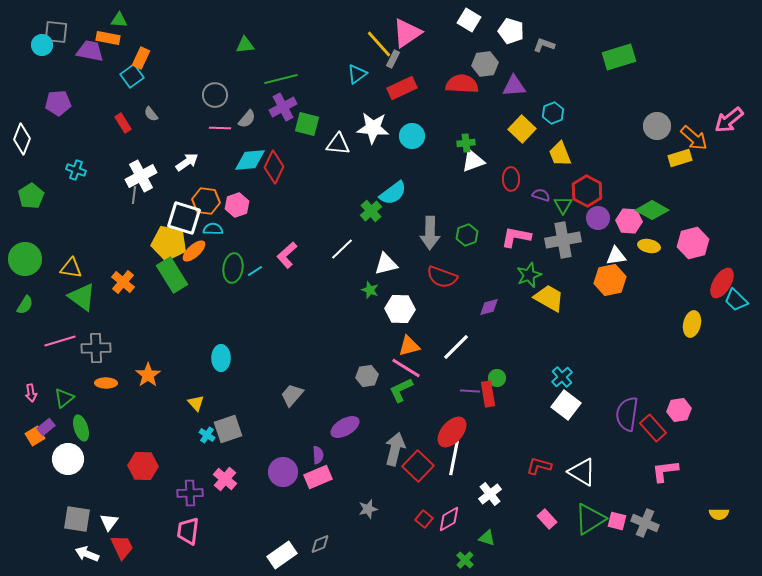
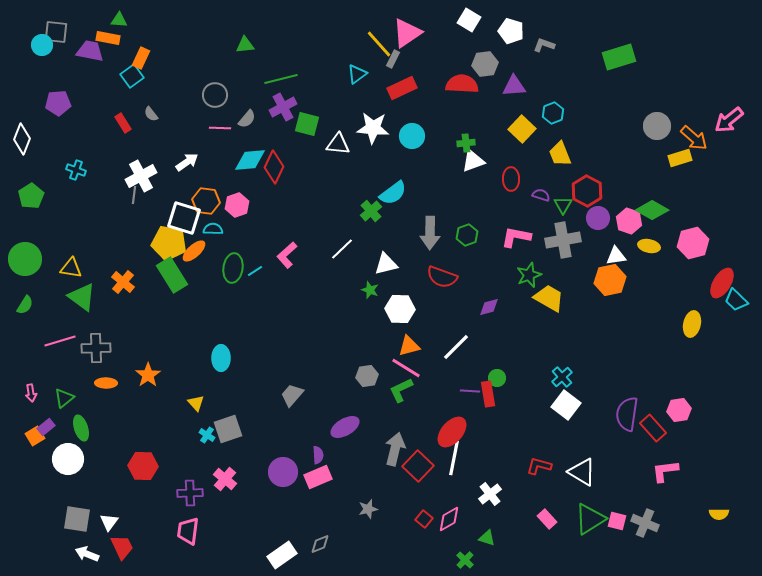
pink hexagon at (629, 221): rotated 15 degrees clockwise
